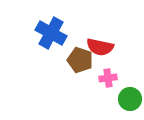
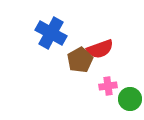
red semicircle: moved 2 px down; rotated 32 degrees counterclockwise
brown pentagon: rotated 25 degrees clockwise
pink cross: moved 8 px down
